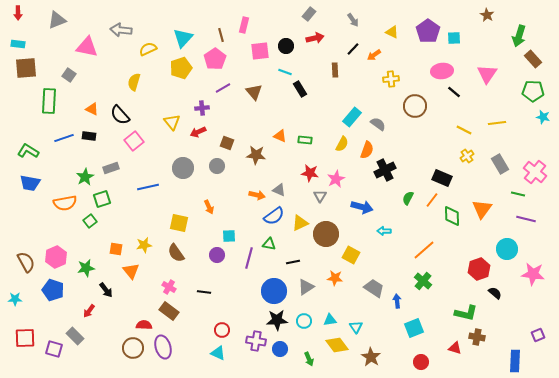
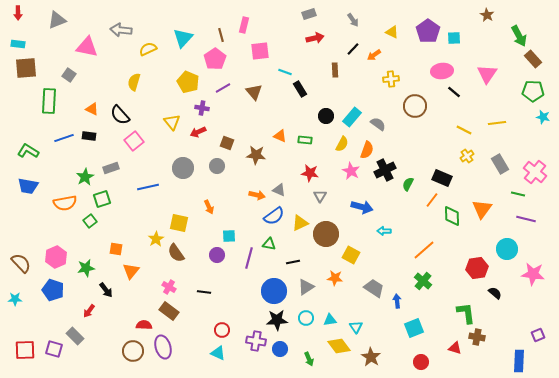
gray rectangle at (309, 14): rotated 32 degrees clockwise
green arrow at (519, 36): rotated 45 degrees counterclockwise
black circle at (286, 46): moved 40 px right, 70 px down
yellow pentagon at (181, 68): moved 7 px right, 14 px down; rotated 30 degrees counterclockwise
purple cross at (202, 108): rotated 16 degrees clockwise
pink star at (336, 179): moved 15 px right, 8 px up; rotated 18 degrees counterclockwise
blue trapezoid at (30, 183): moved 2 px left, 3 px down
green semicircle at (408, 198): moved 14 px up
yellow star at (144, 245): moved 12 px right, 6 px up; rotated 21 degrees counterclockwise
brown semicircle at (26, 262): moved 5 px left, 1 px down; rotated 15 degrees counterclockwise
red hexagon at (479, 269): moved 2 px left, 1 px up; rotated 10 degrees clockwise
orange triangle at (131, 271): rotated 18 degrees clockwise
green L-shape at (466, 313): rotated 110 degrees counterclockwise
cyan circle at (304, 321): moved 2 px right, 3 px up
red square at (25, 338): moved 12 px down
yellow diamond at (337, 345): moved 2 px right, 1 px down
brown circle at (133, 348): moved 3 px down
blue rectangle at (515, 361): moved 4 px right
